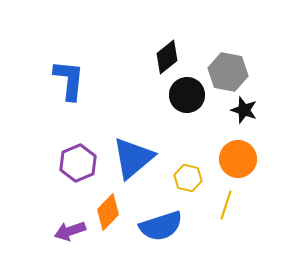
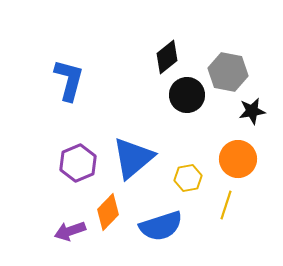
blue L-shape: rotated 9 degrees clockwise
black star: moved 8 px right, 1 px down; rotated 28 degrees counterclockwise
yellow hexagon: rotated 24 degrees counterclockwise
